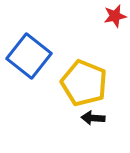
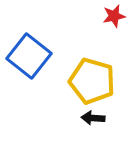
red star: moved 1 px left
yellow pentagon: moved 8 px right, 2 px up; rotated 6 degrees counterclockwise
